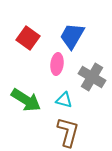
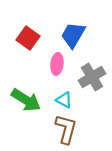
blue trapezoid: moved 1 px right, 1 px up
gray cross: rotated 28 degrees clockwise
cyan triangle: rotated 12 degrees clockwise
brown L-shape: moved 2 px left, 3 px up
